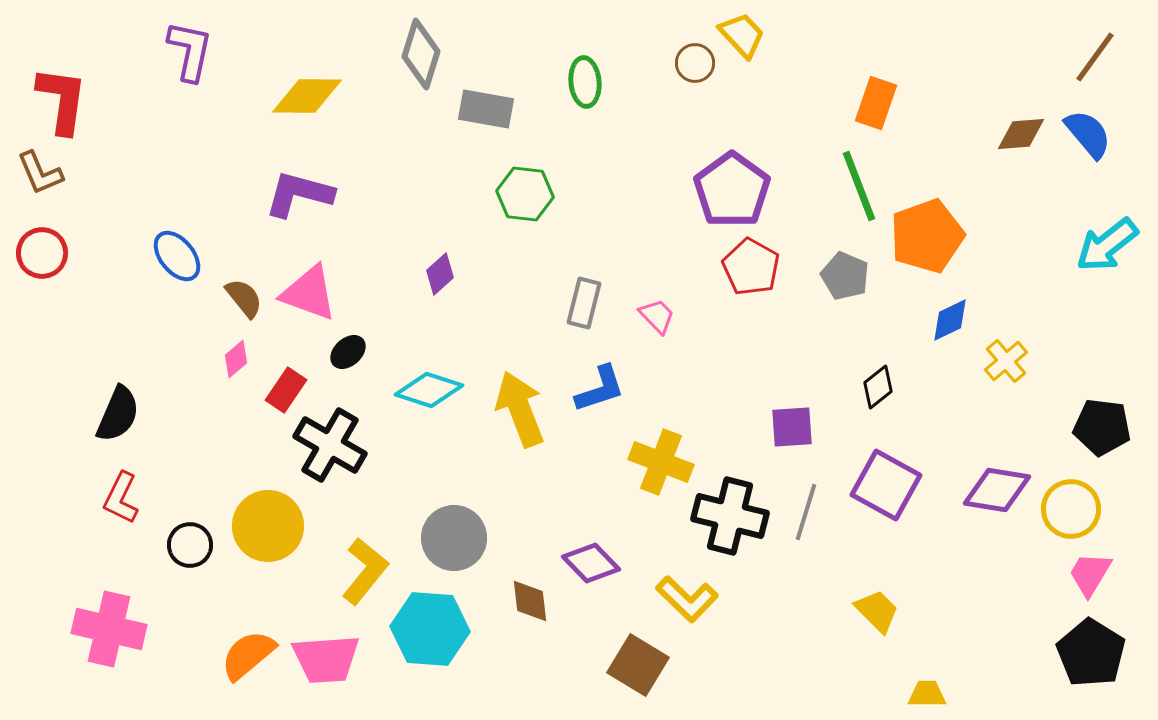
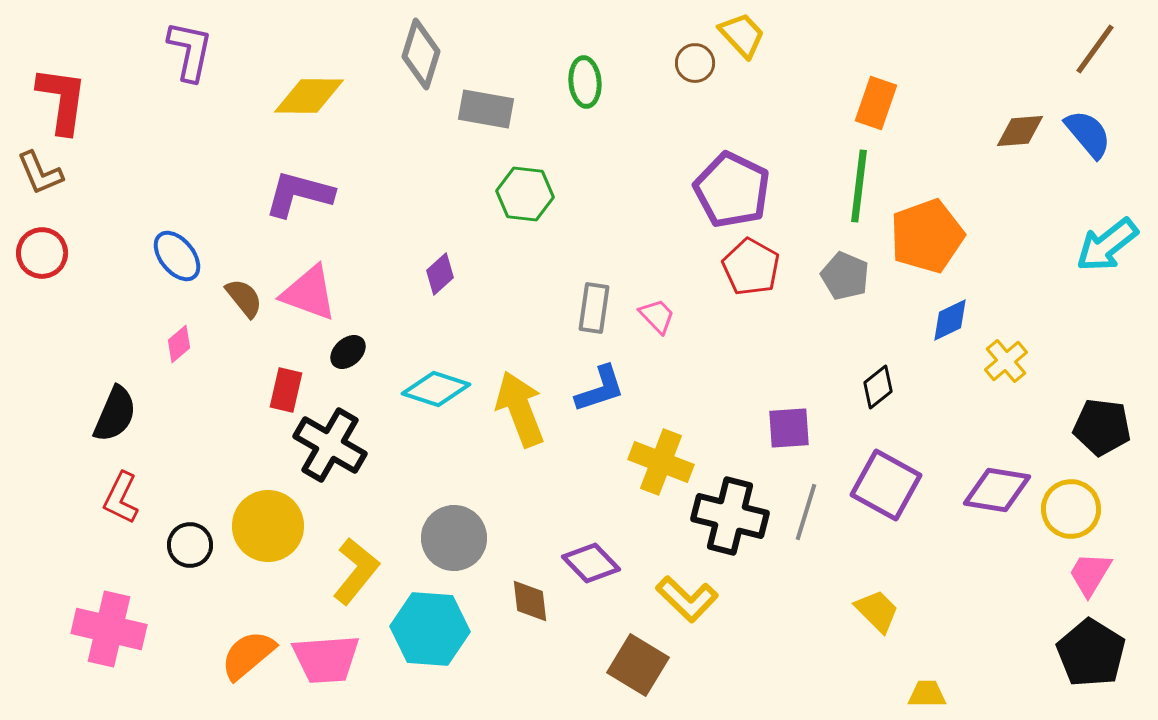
brown line at (1095, 57): moved 8 px up
yellow diamond at (307, 96): moved 2 px right
brown diamond at (1021, 134): moved 1 px left, 3 px up
green line at (859, 186): rotated 28 degrees clockwise
purple pentagon at (732, 190): rotated 10 degrees counterclockwise
gray rectangle at (584, 303): moved 10 px right, 5 px down; rotated 6 degrees counterclockwise
pink diamond at (236, 359): moved 57 px left, 15 px up
red rectangle at (286, 390): rotated 21 degrees counterclockwise
cyan diamond at (429, 390): moved 7 px right, 1 px up
black semicircle at (118, 414): moved 3 px left
purple square at (792, 427): moved 3 px left, 1 px down
yellow L-shape at (365, 571): moved 9 px left
